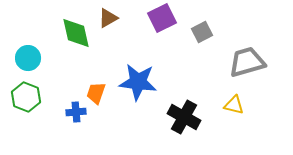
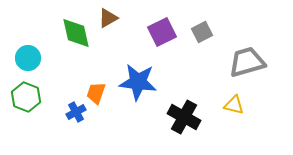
purple square: moved 14 px down
blue cross: rotated 24 degrees counterclockwise
